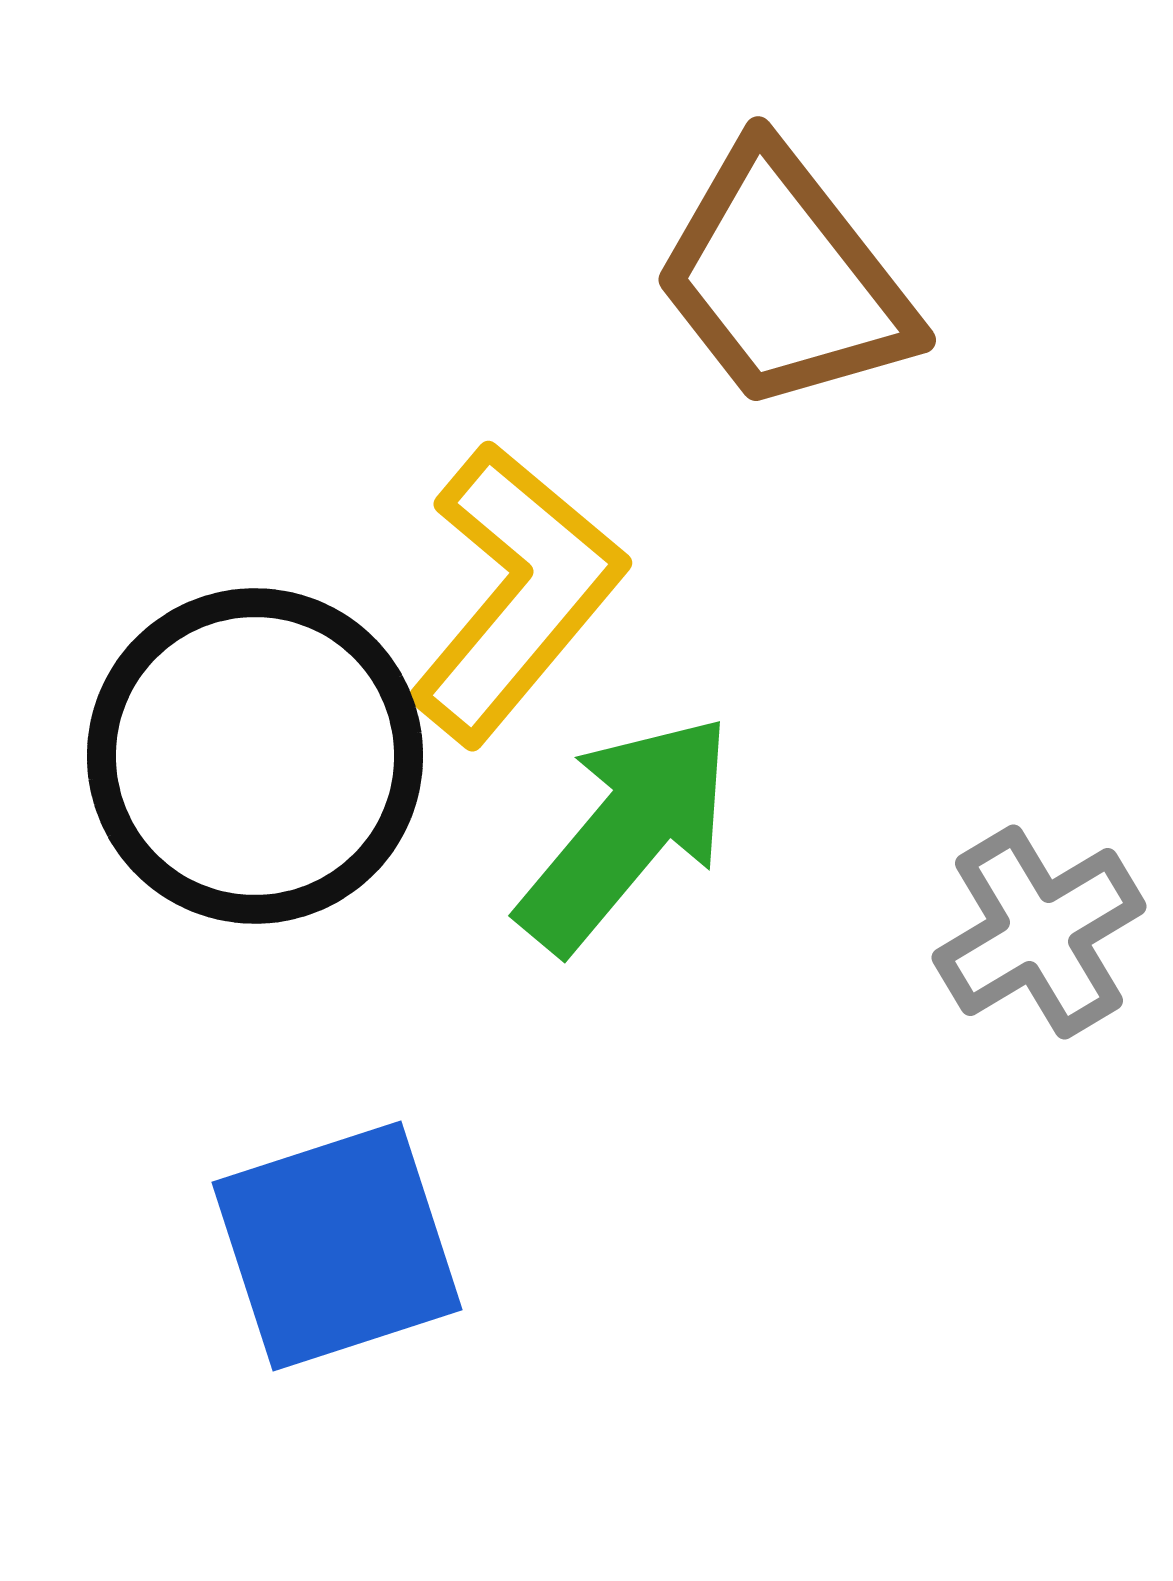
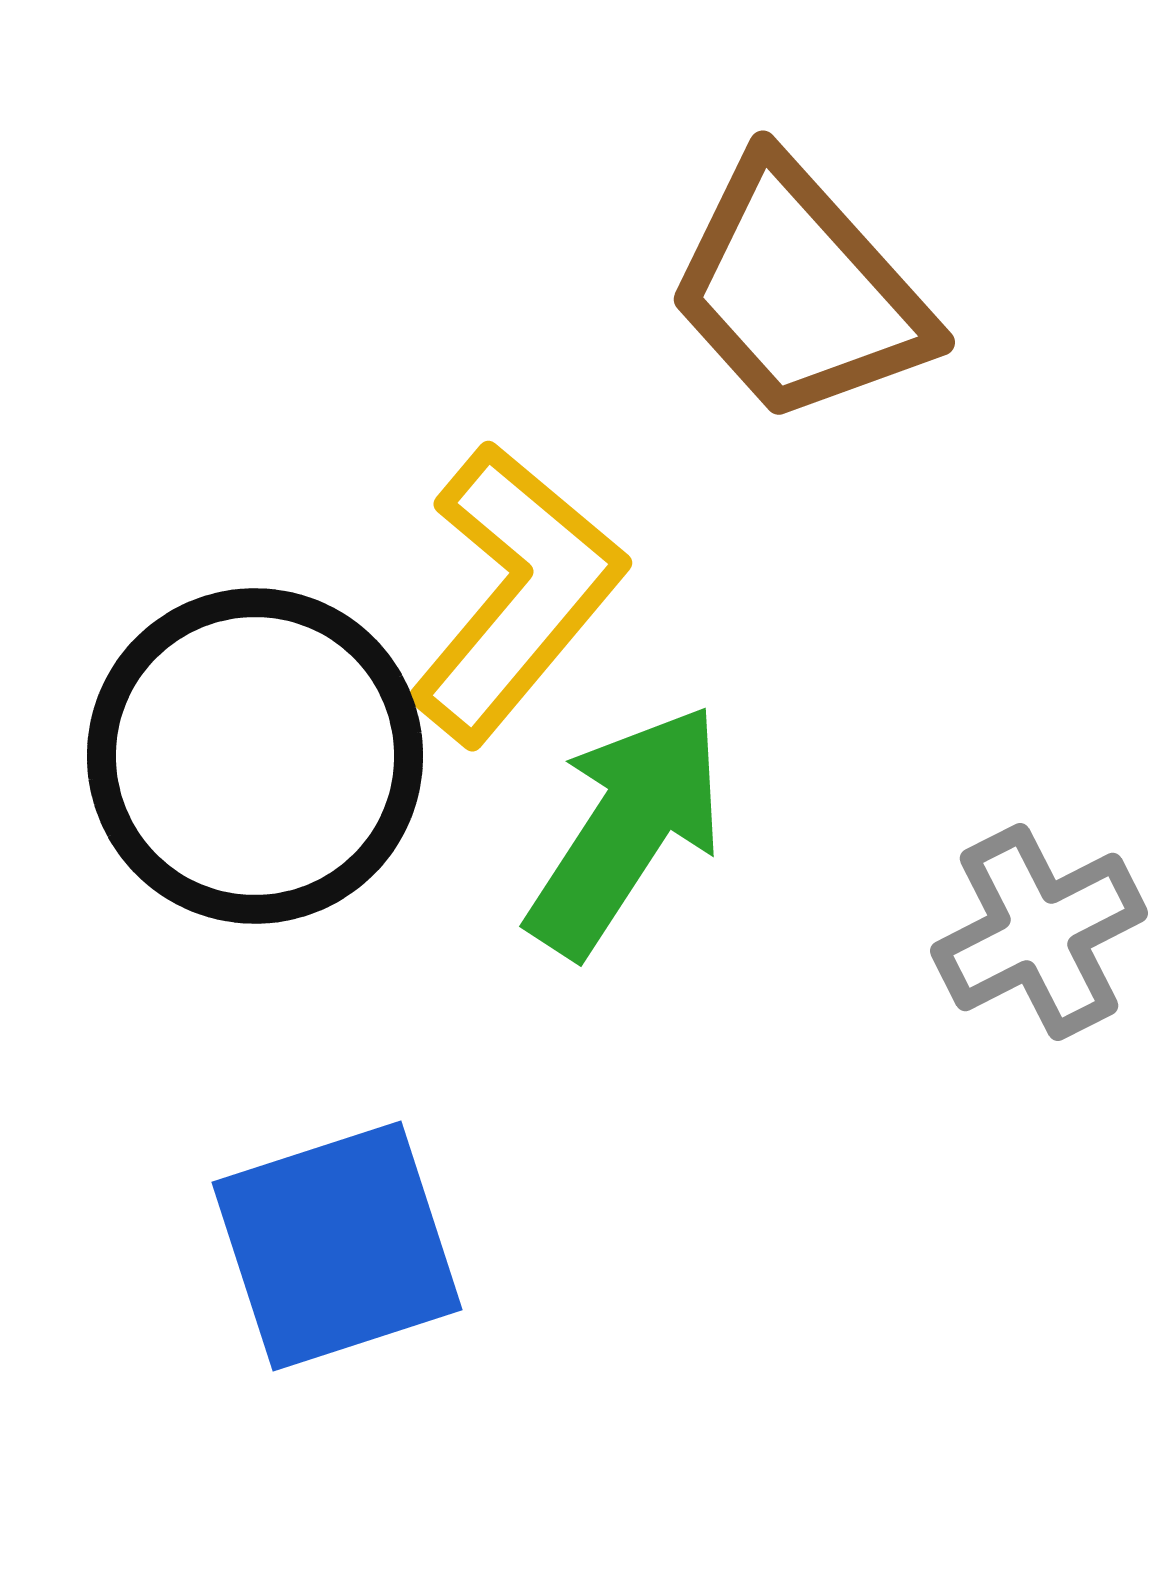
brown trapezoid: moved 15 px right, 12 px down; rotated 4 degrees counterclockwise
green arrow: moved 3 px up; rotated 7 degrees counterclockwise
gray cross: rotated 4 degrees clockwise
